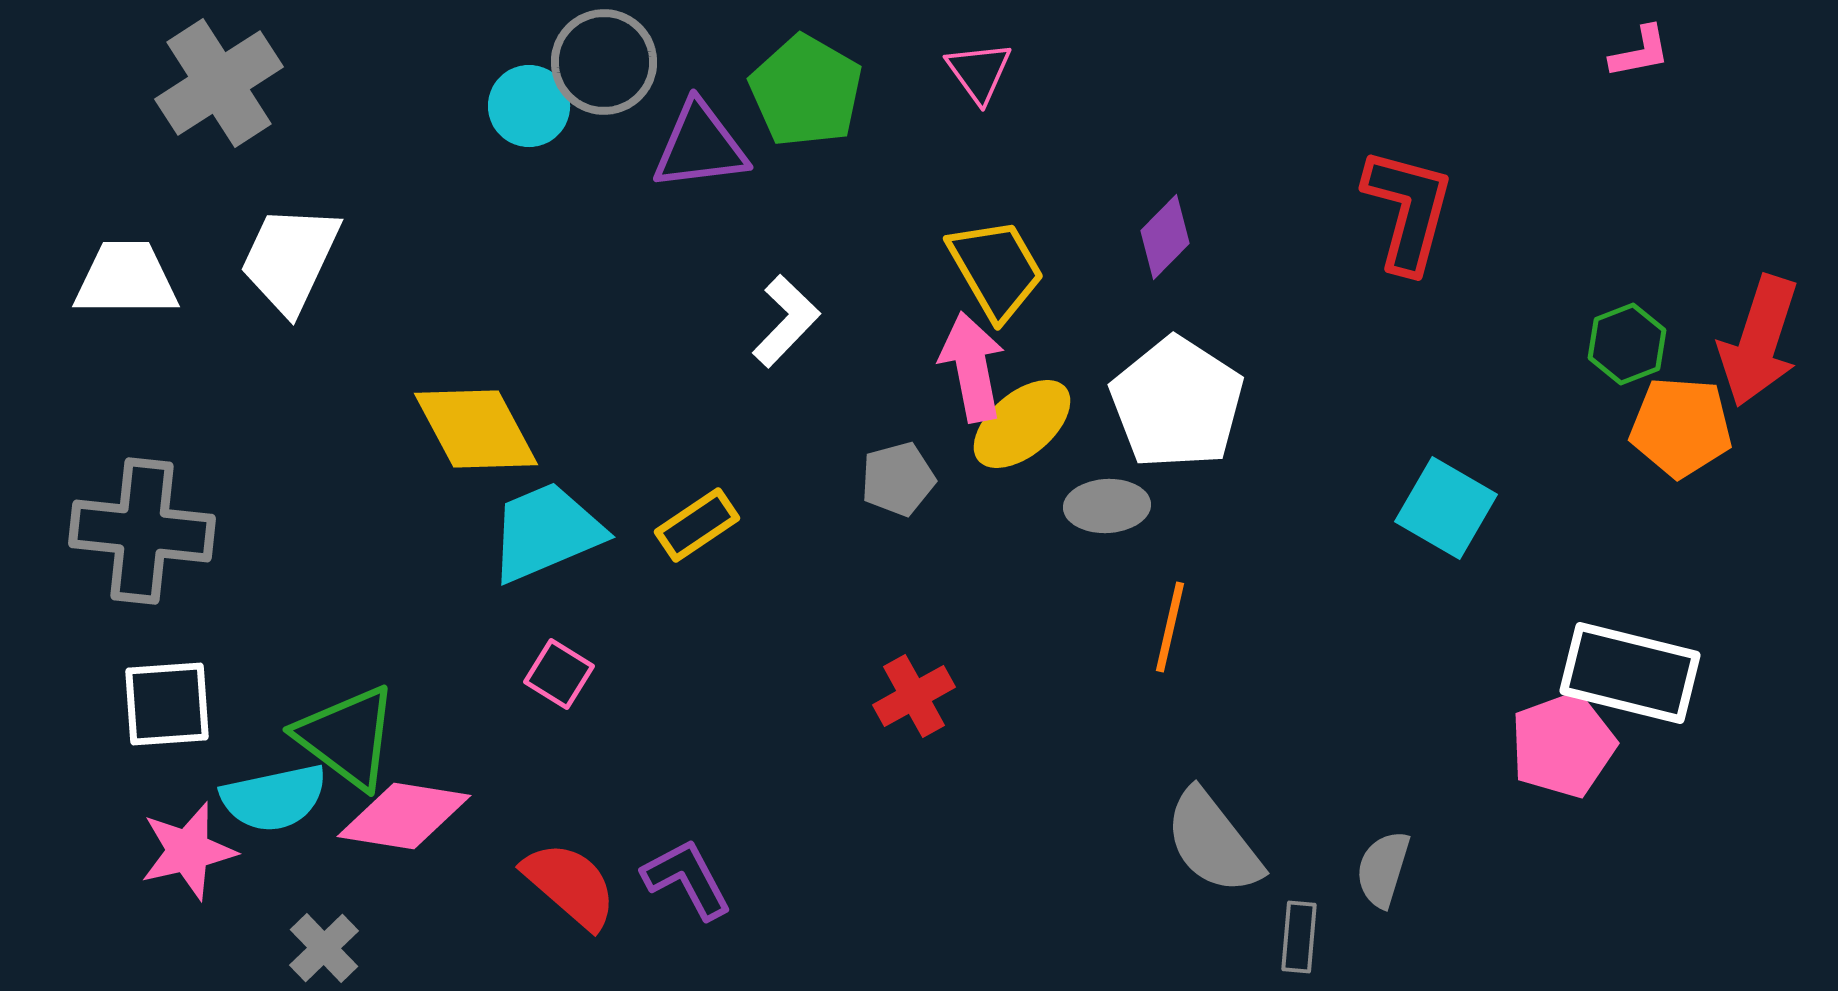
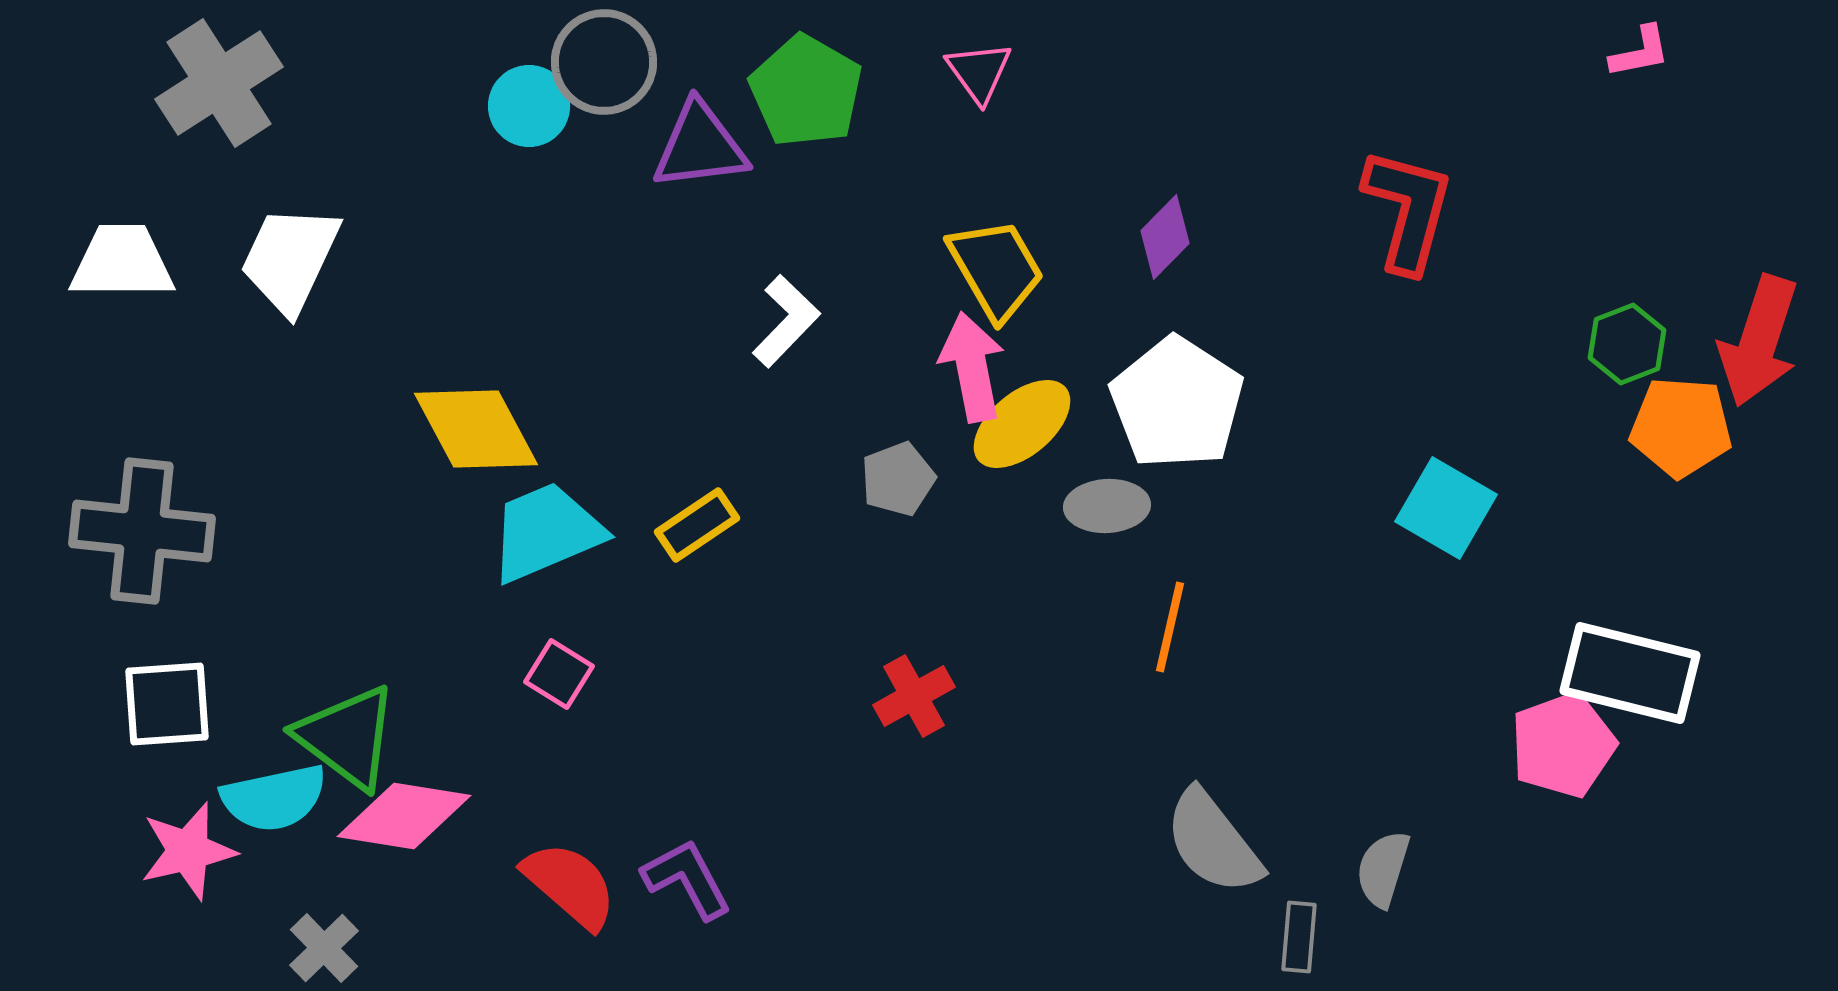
white trapezoid at (126, 279): moved 4 px left, 17 px up
gray pentagon at (898, 479): rotated 6 degrees counterclockwise
